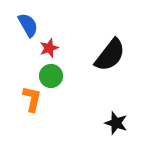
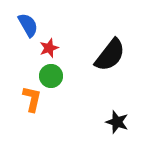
black star: moved 1 px right, 1 px up
